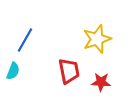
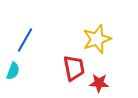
red trapezoid: moved 5 px right, 3 px up
red star: moved 2 px left, 1 px down
